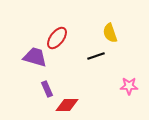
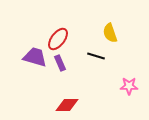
red ellipse: moved 1 px right, 1 px down
black line: rotated 36 degrees clockwise
purple rectangle: moved 13 px right, 26 px up
